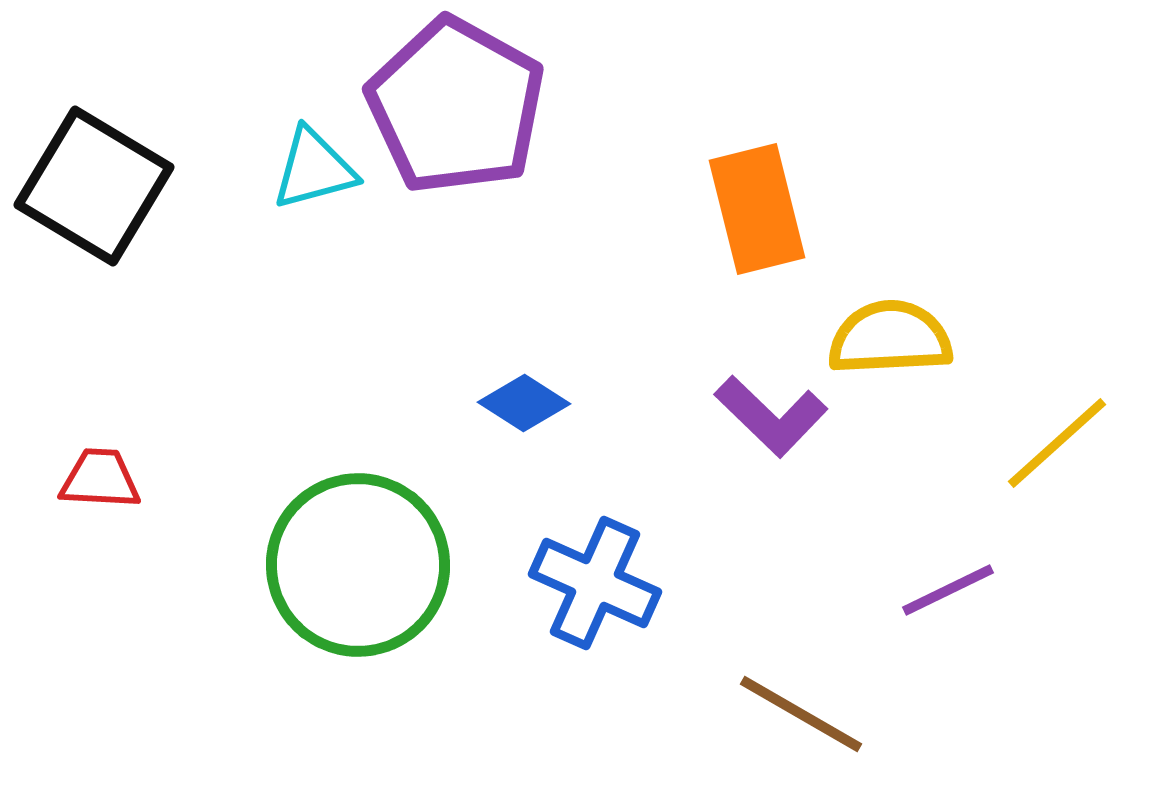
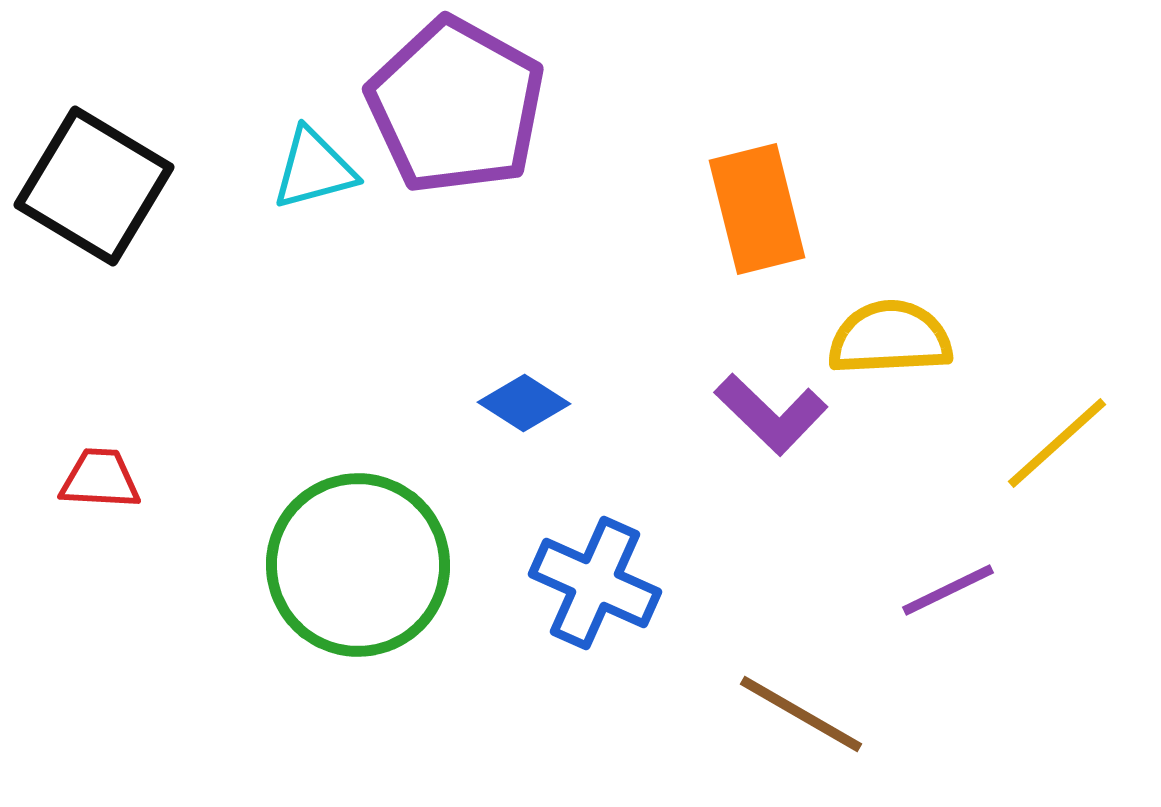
purple L-shape: moved 2 px up
